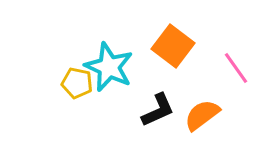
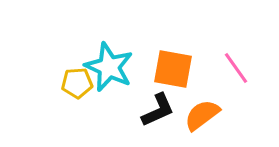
orange square: moved 23 px down; rotated 27 degrees counterclockwise
yellow pentagon: rotated 16 degrees counterclockwise
